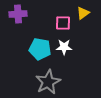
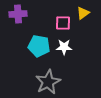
cyan pentagon: moved 1 px left, 3 px up
